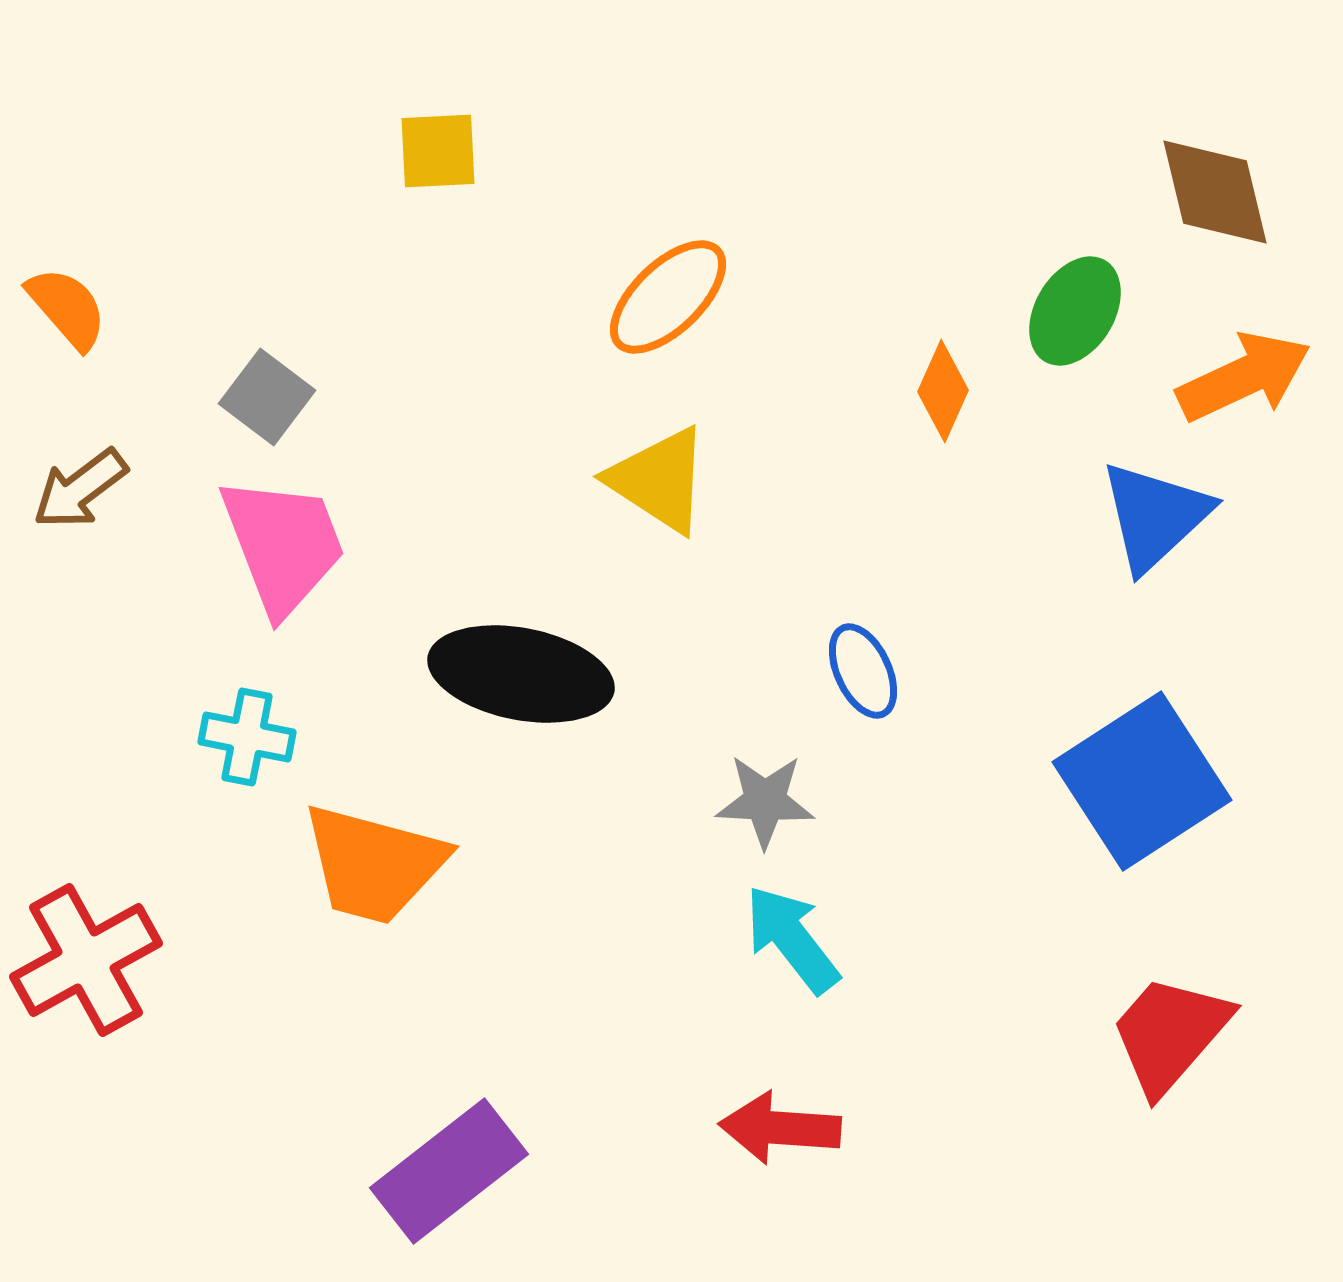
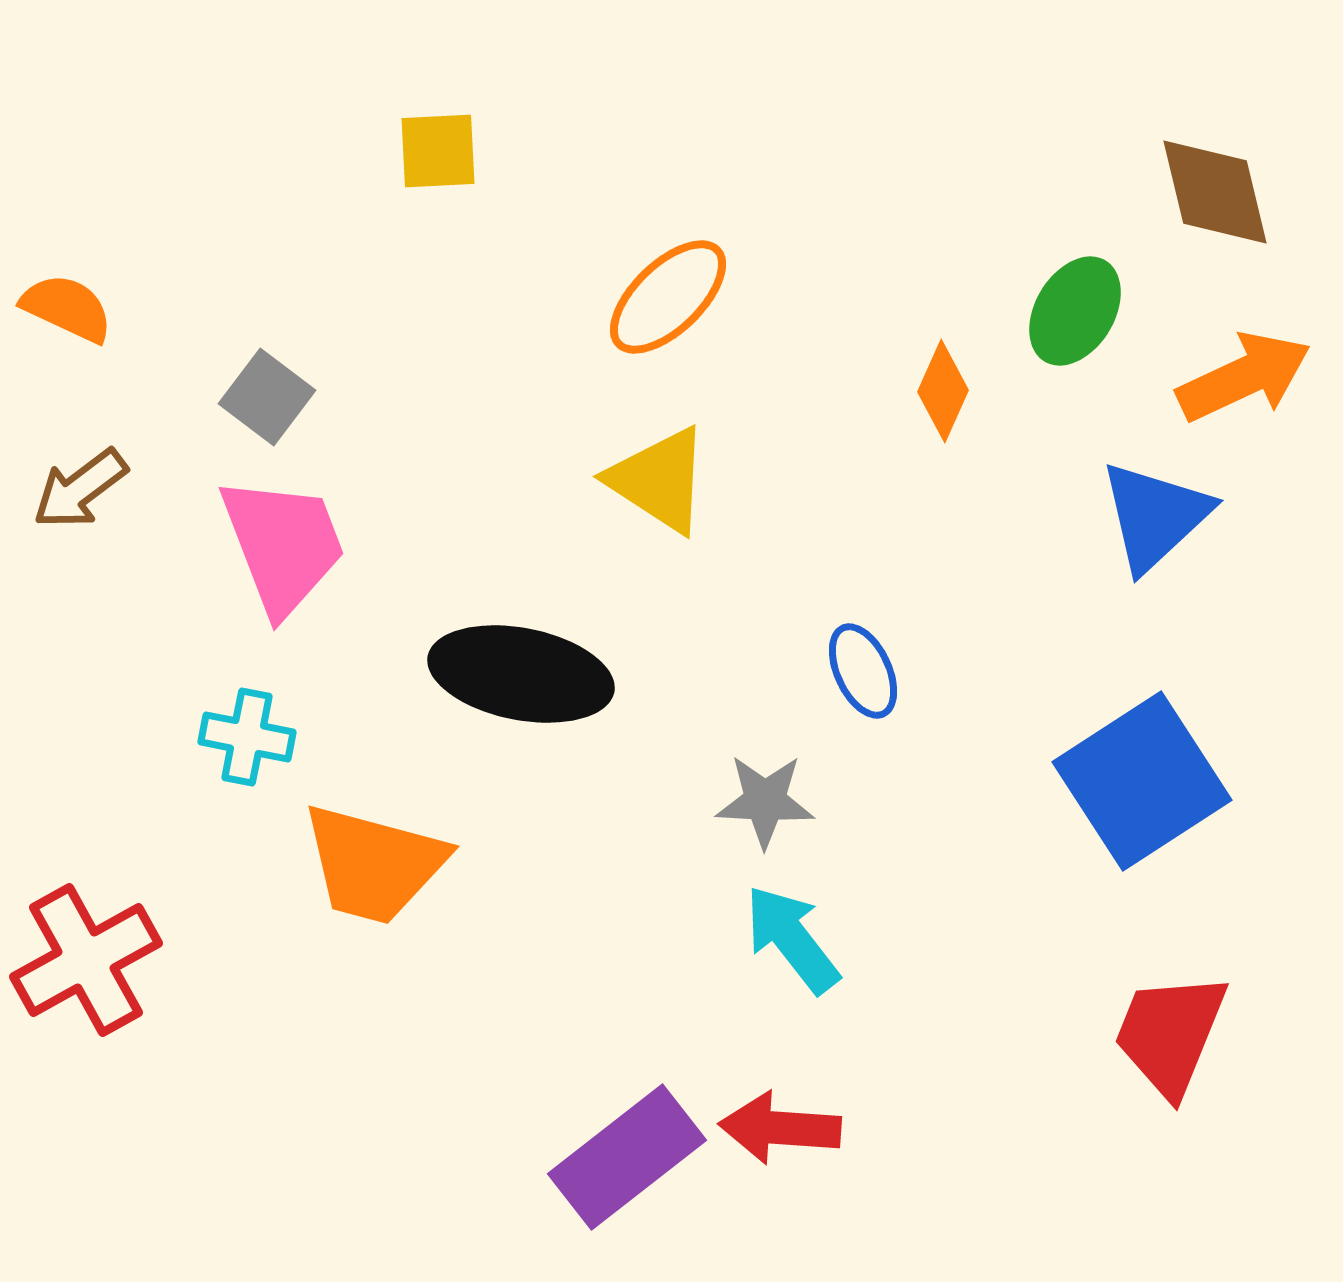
orange semicircle: rotated 24 degrees counterclockwise
red trapezoid: rotated 19 degrees counterclockwise
purple rectangle: moved 178 px right, 14 px up
